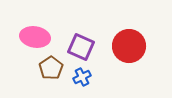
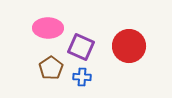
pink ellipse: moved 13 px right, 9 px up; rotated 8 degrees counterclockwise
blue cross: rotated 30 degrees clockwise
